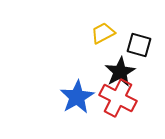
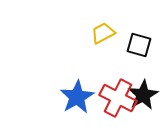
black star: moved 23 px right, 23 px down
